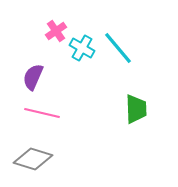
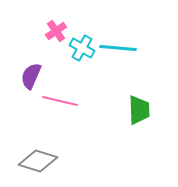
cyan line: rotated 45 degrees counterclockwise
purple semicircle: moved 2 px left, 1 px up
green trapezoid: moved 3 px right, 1 px down
pink line: moved 18 px right, 12 px up
gray diamond: moved 5 px right, 2 px down
